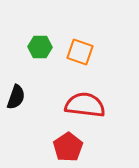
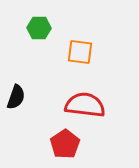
green hexagon: moved 1 px left, 19 px up
orange square: rotated 12 degrees counterclockwise
red pentagon: moved 3 px left, 3 px up
